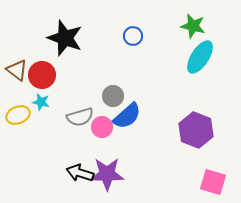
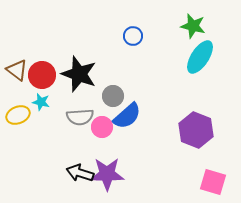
black star: moved 14 px right, 36 px down
gray semicircle: rotated 12 degrees clockwise
